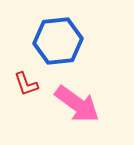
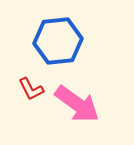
red L-shape: moved 5 px right, 5 px down; rotated 8 degrees counterclockwise
